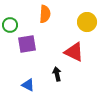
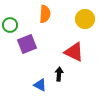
yellow circle: moved 2 px left, 3 px up
purple square: rotated 12 degrees counterclockwise
black arrow: moved 2 px right; rotated 16 degrees clockwise
blue triangle: moved 12 px right
